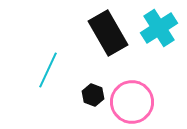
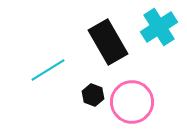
cyan cross: moved 1 px up
black rectangle: moved 9 px down
cyan line: rotated 33 degrees clockwise
